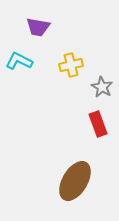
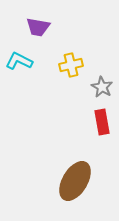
red rectangle: moved 4 px right, 2 px up; rotated 10 degrees clockwise
